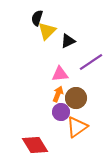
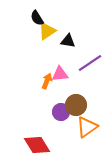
black semicircle: rotated 49 degrees counterclockwise
yellow triangle: rotated 12 degrees clockwise
black triangle: rotated 35 degrees clockwise
purple line: moved 1 px left, 1 px down
orange arrow: moved 11 px left, 13 px up
brown circle: moved 7 px down
orange triangle: moved 10 px right
red diamond: moved 2 px right
